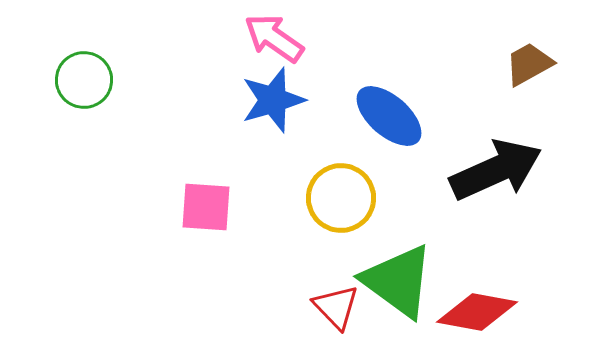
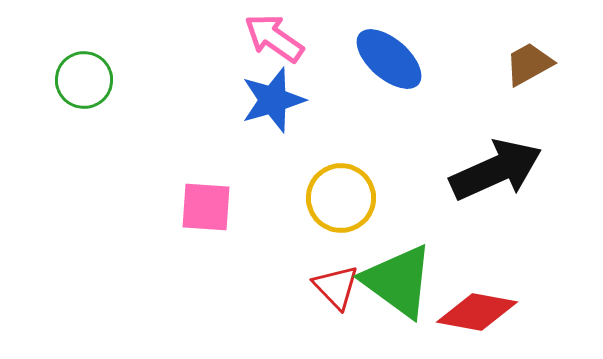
blue ellipse: moved 57 px up
red triangle: moved 20 px up
